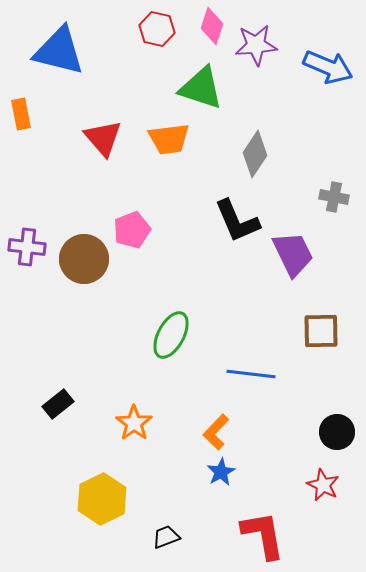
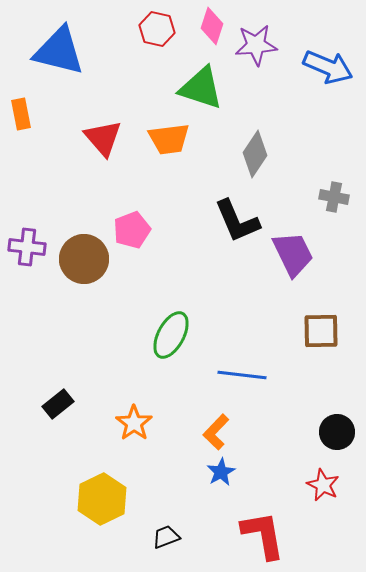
blue line: moved 9 px left, 1 px down
